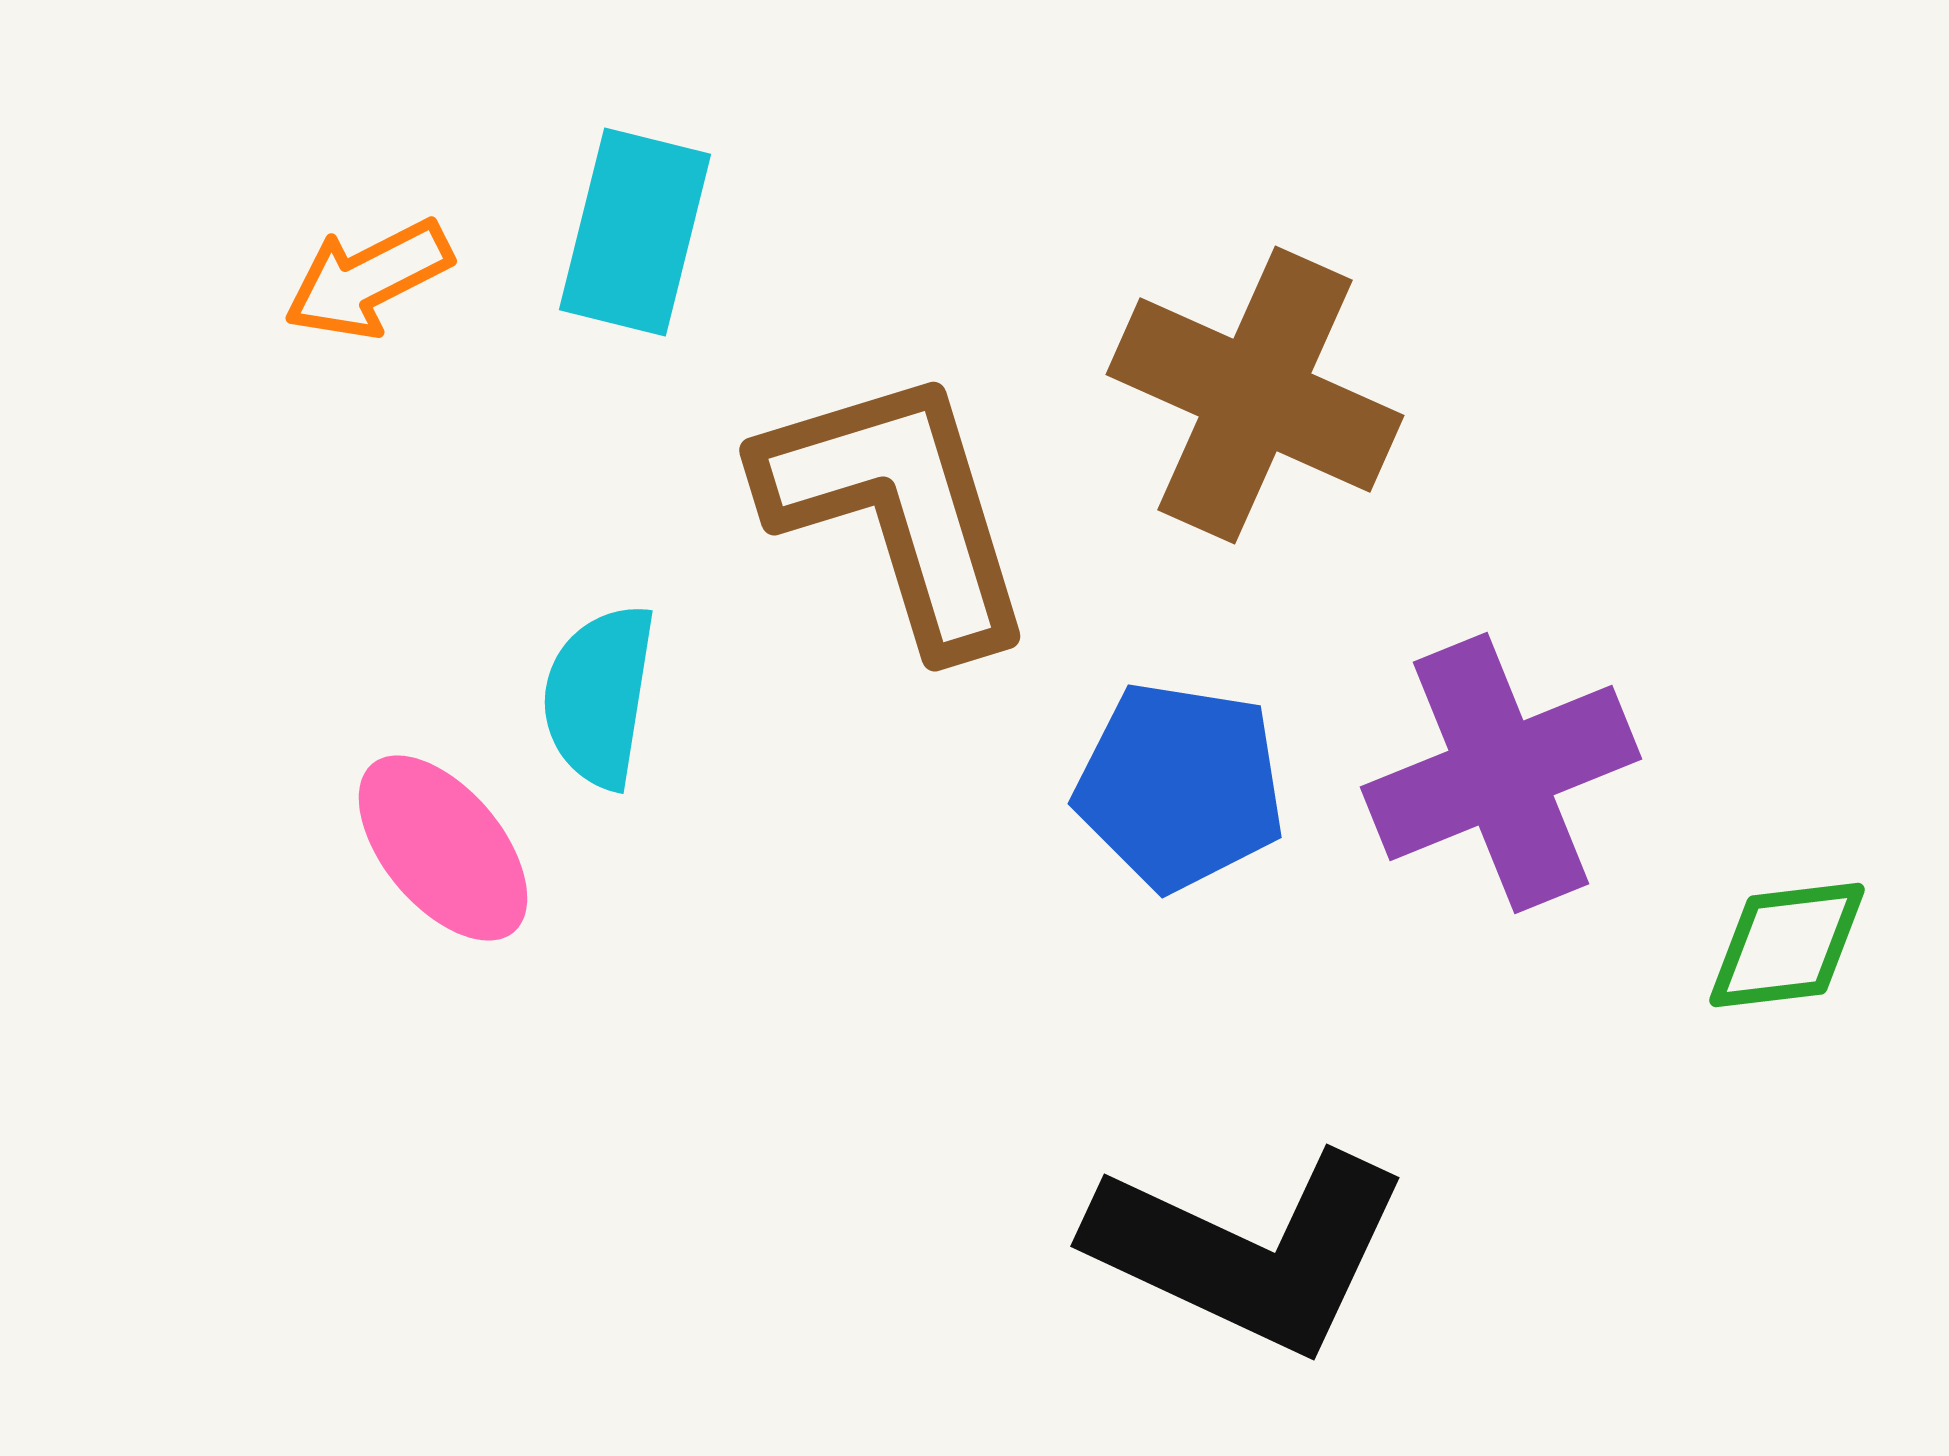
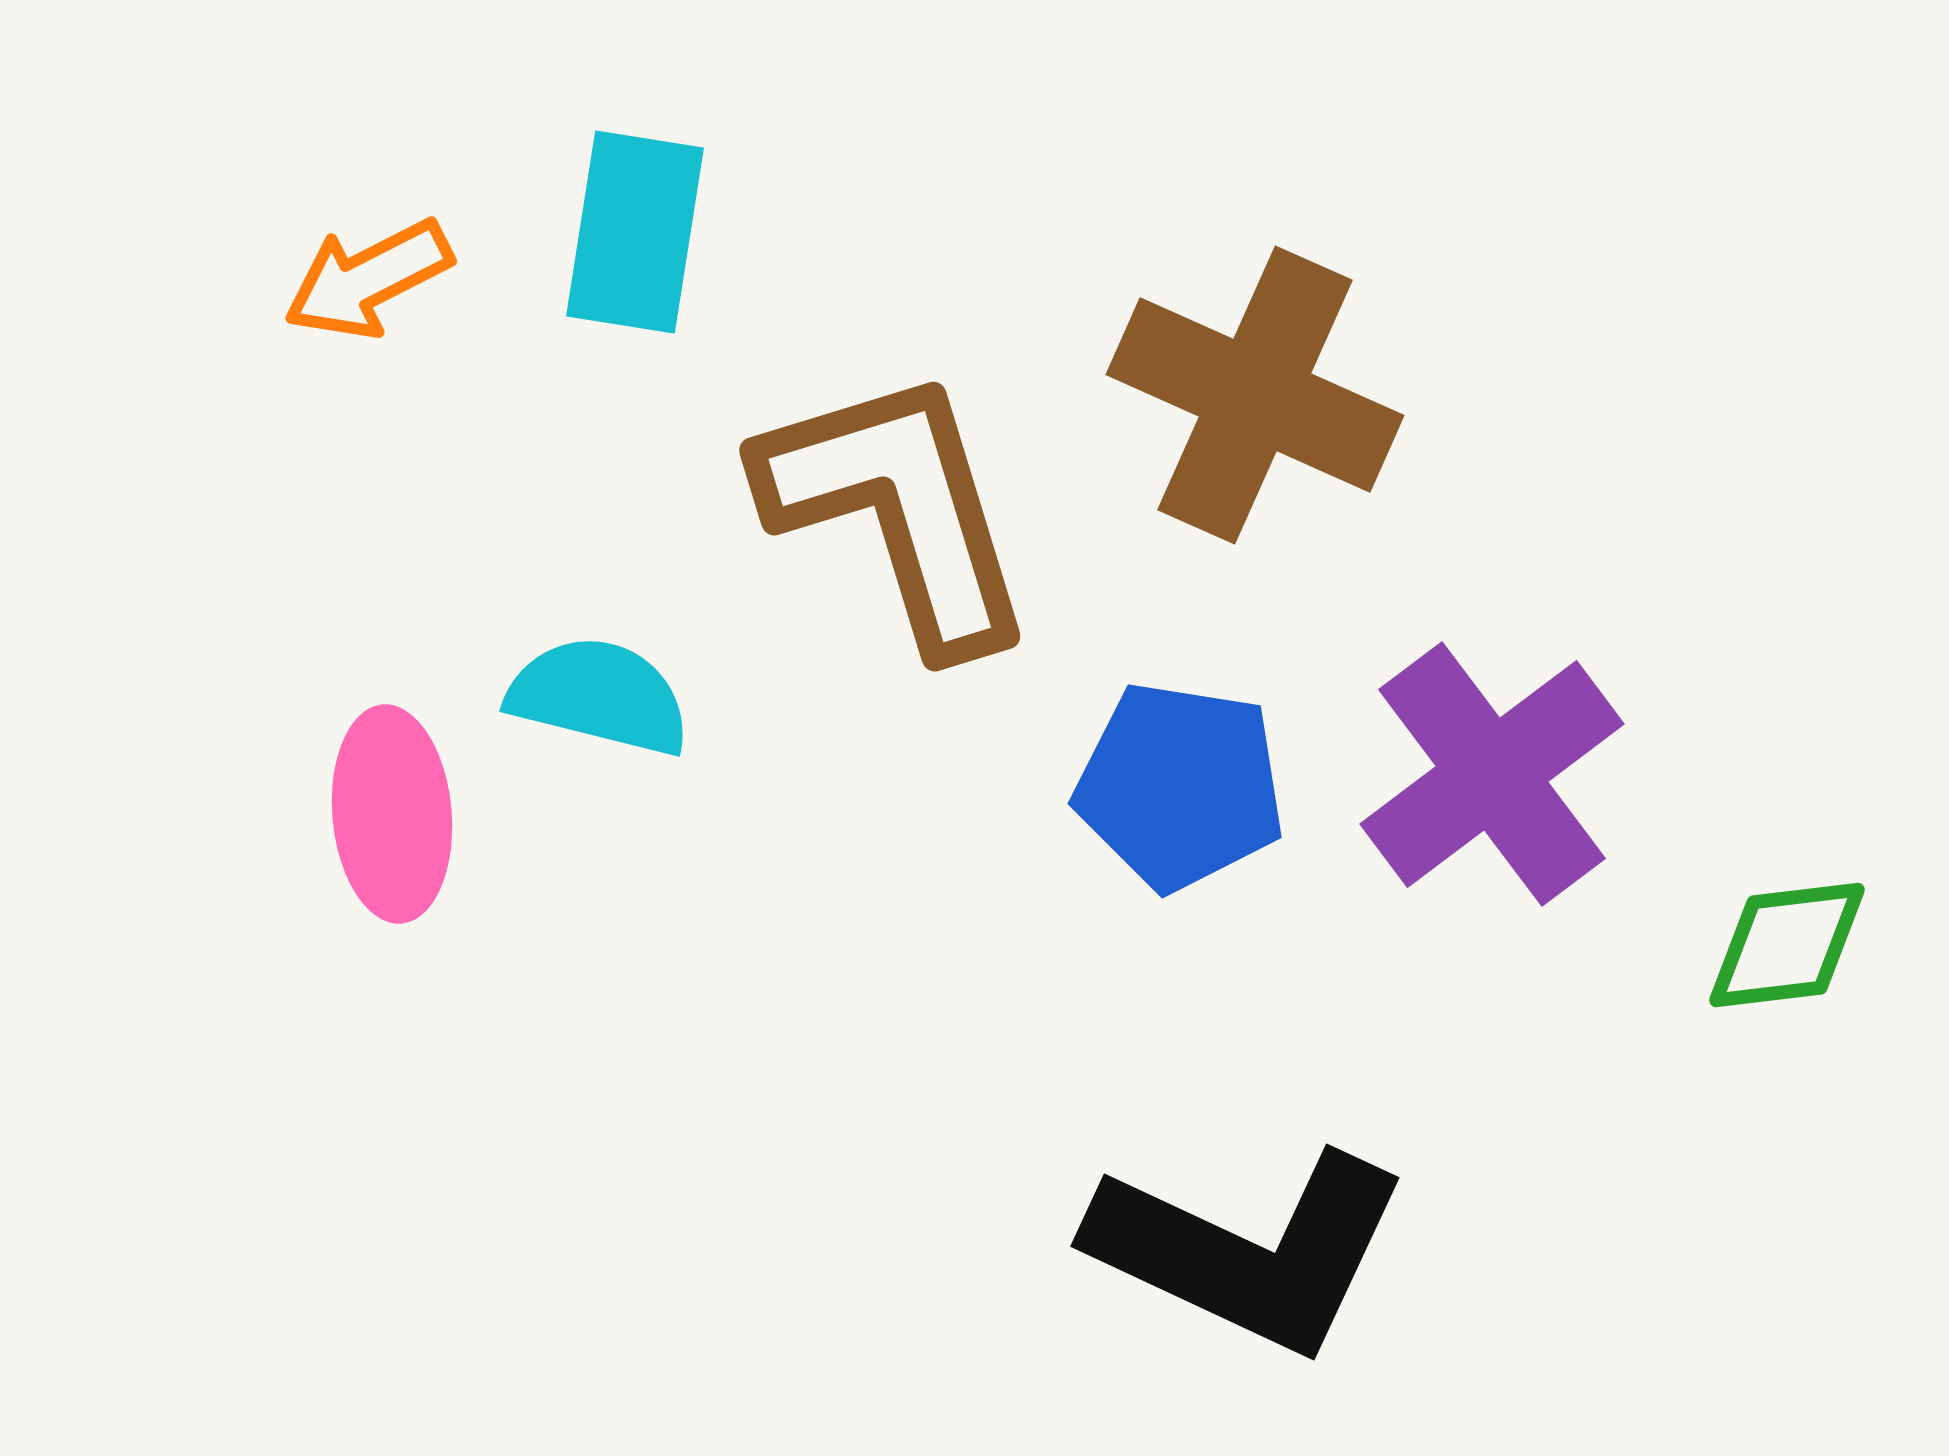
cyan rectangle: rotated 5 degrees counterclockwise
cyan semicircle: rotated 95 degrees clockwise
purple cross: moved 9 px left, 1 px down; rotated 15 degrees counterclockwise
pink ellipse: moved 51 px left, 34 px up; rotated 35 degrees clockwise
